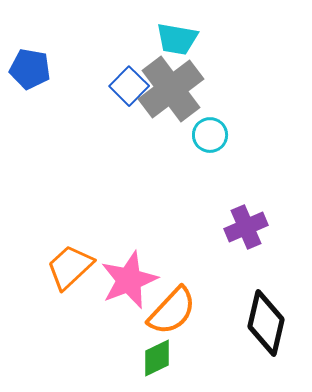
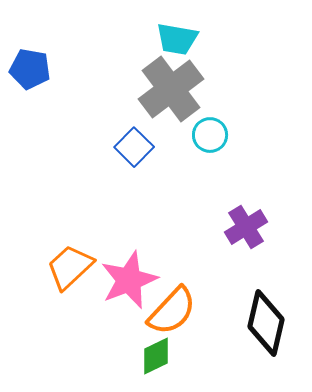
blue square: moved 5 px right, 61 px down
purple cross: rotated 9 degrees counterclockwise
green diamond: moved 1 px left, 2 px up
